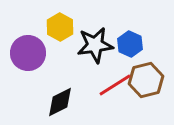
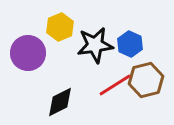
yellow hexagon: rotated 8 degrees clockwise
